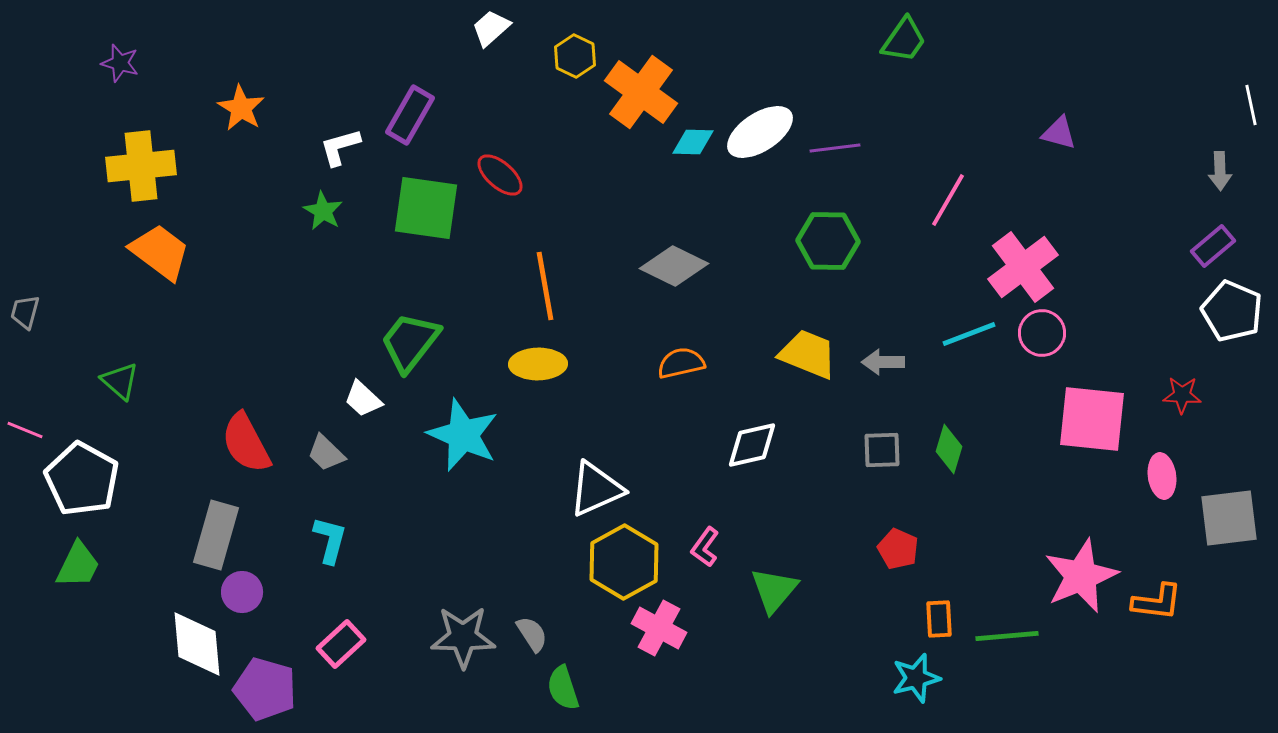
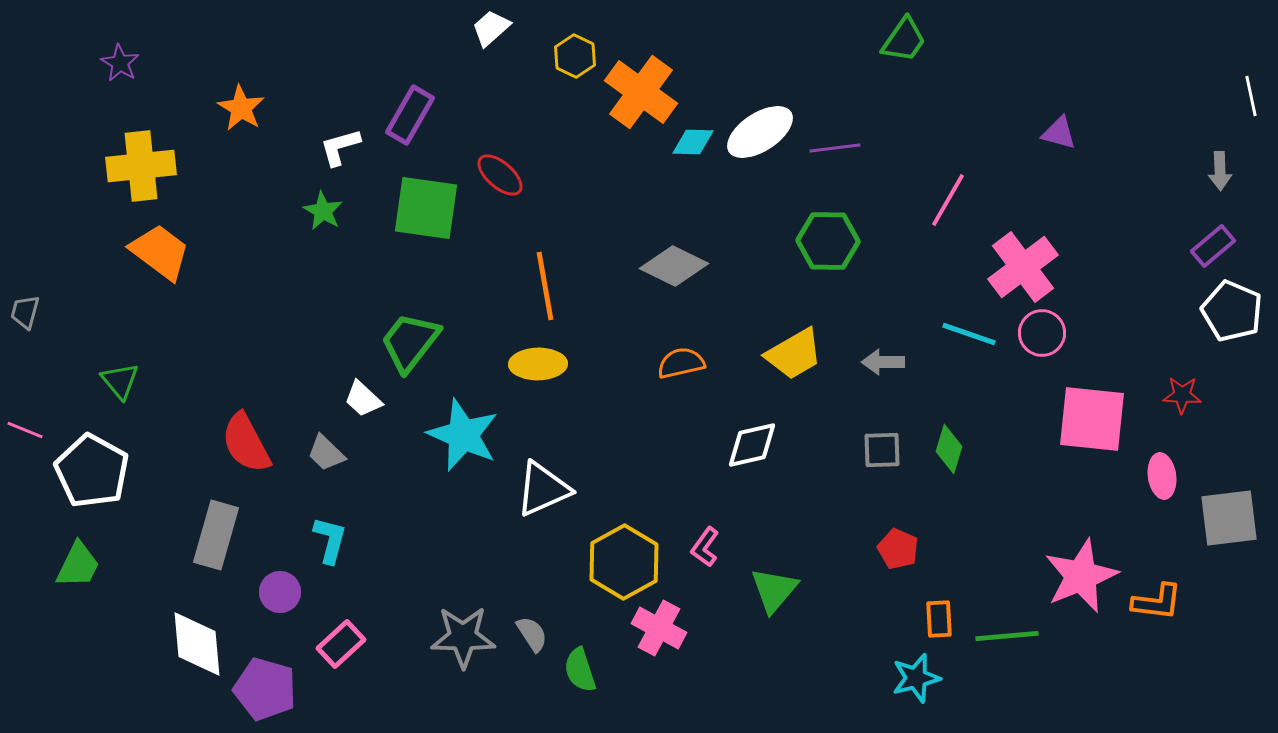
purple star at (120, 63): rotated 15 degrees clockwise
white line at (1251, 105): moved 9 px up
cyan line at (969, 334): rotated 40 degrees clockwise
yellow trapezoid at (808, 354): moved 14 px left; rotated 128 degrees clockwise
green triangle at (120, 381): rotated 9 degrees clockwise
white pentagon at (82, 479): moved 10 px right, 8 px up
white triangle at (596, 489): moved 53 px left
purple circle at (242, 592): moved 38 px right
green semicircle at (563, 688): moved 17 px right, 18 px up
